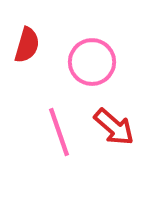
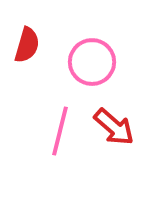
pink line: moved 1 px right, 1 px up; rotated 33 degrees clockwise
